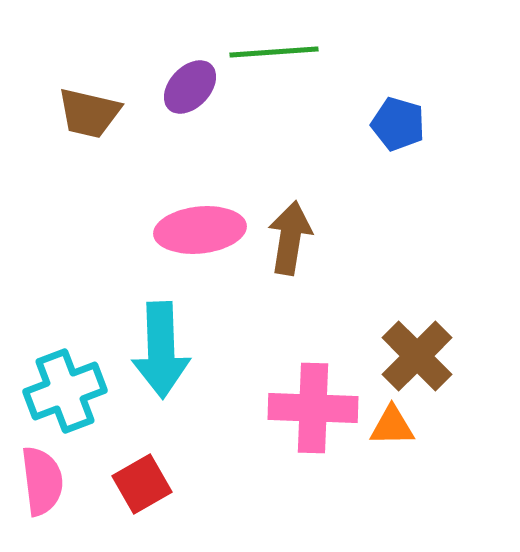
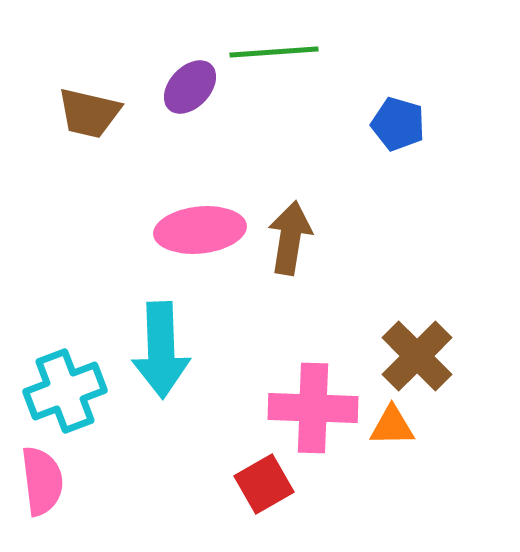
red square: moved 122 px right
